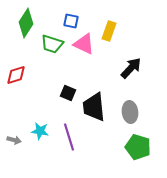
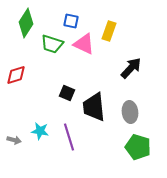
black square: moved 1 px left
